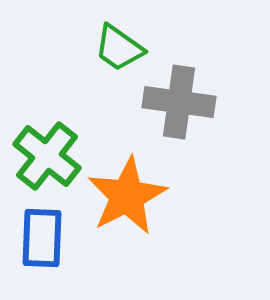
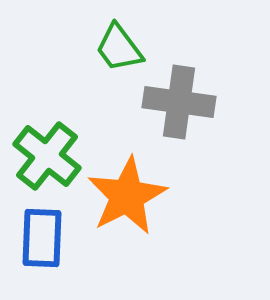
green trapezoid: rotated 18 degrees clockwise
